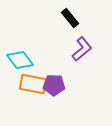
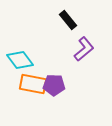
black rectangle: moved 2 px left, 2 px down
purple L-shape: moved 2 px right
